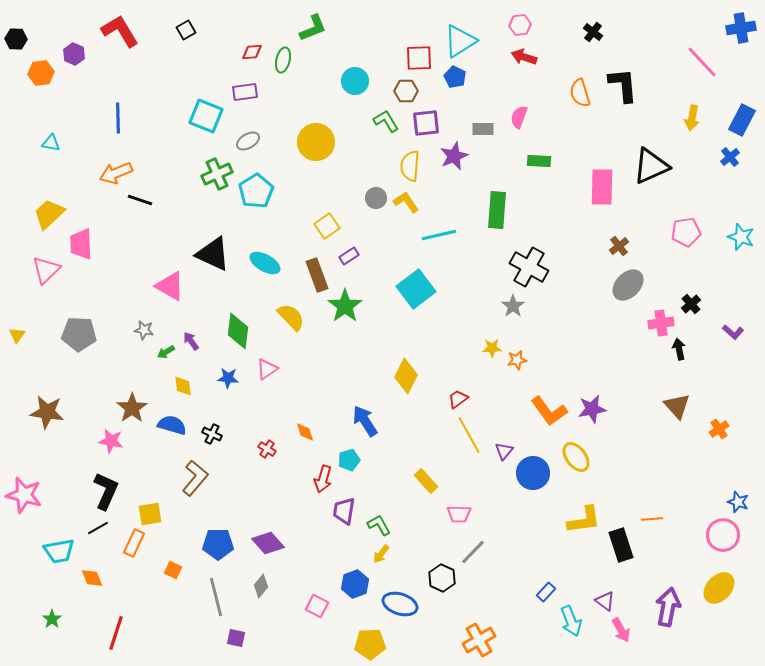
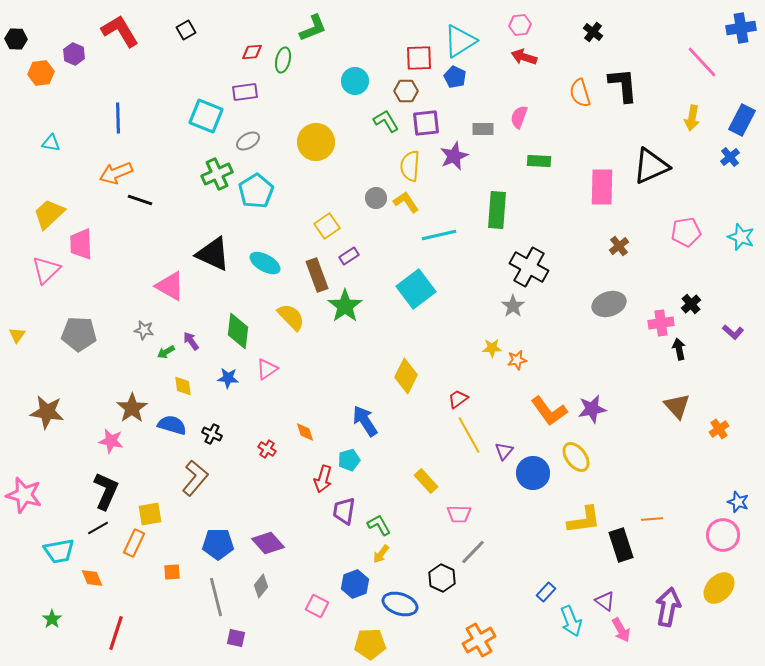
gray ellipse at (628, 285): moved 19 px left, 19 px down; rotated 28 degrees clockwise
orange square at (173, 570): moved 1 px left, 2 px down; rotated 30 degrees counterclockwise
